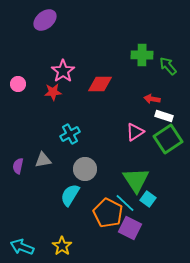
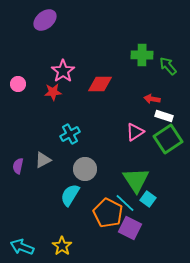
gray triangle: rotated 18 degrees counterclockwise
